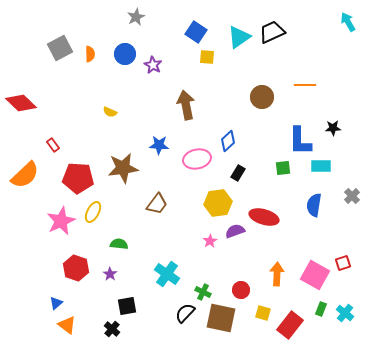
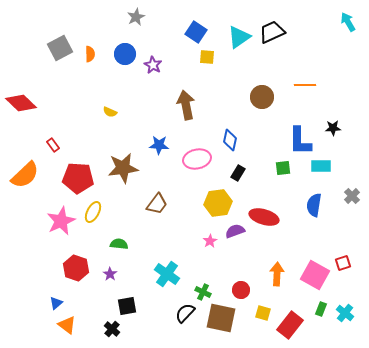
blue diamond at (228, 141): moved 2 px right, 1 px up; rotated 35 degrees counterclockwise
